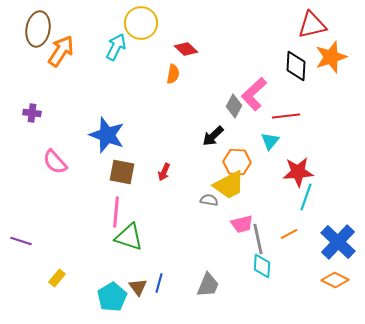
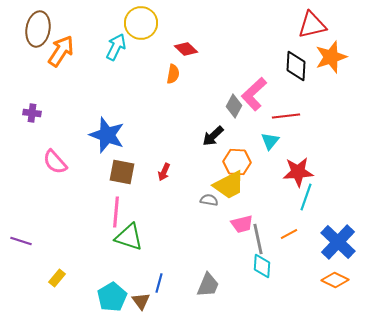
brown triangle: moved 3 px right, 14 px down
